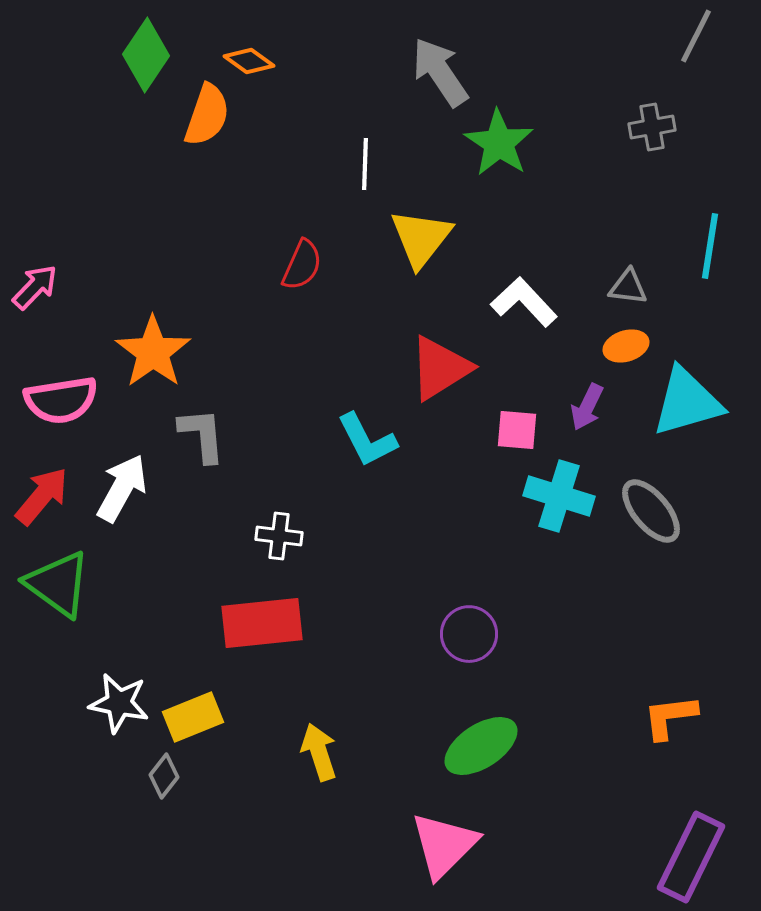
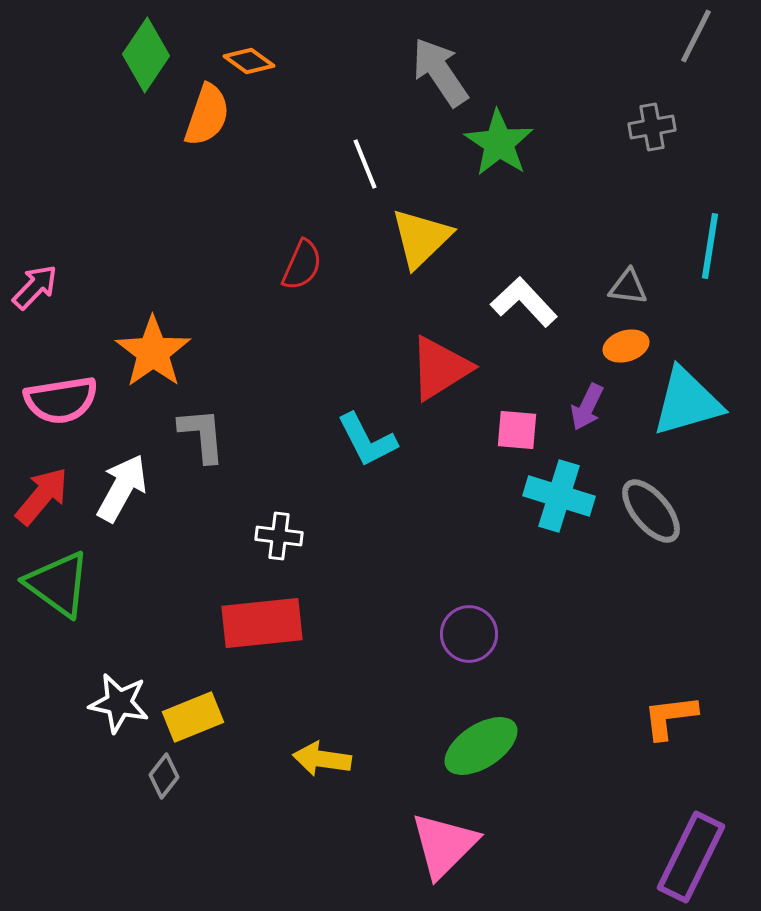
white line: rotated 24 degrees counterclockwise
yellow triangle: rotated 8 degrees clockwise
yellow arrow: moved 3 px right, 7 px down; rotated 64 degrees counterclockwise
